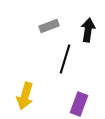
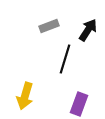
black arrow: rotated 25 degrees clockwise
